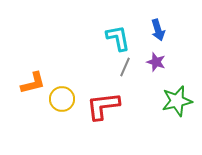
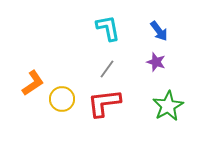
blue arrow: moved 1 px right, 1 px down; rotated 20 degrees counterclockwise
cyan L-shape: moved 10 px left, 10 px up
gray line: moved 18 px left, 2 px down; rotated 12 degrees clockwise
orange L-shape: rotated 20 degrees counterclockwise
green star: moved 9 px left, 5 px down; rotated 16 degrees counterclockwise
red L-shape: moved 1 px right, 3 px up
